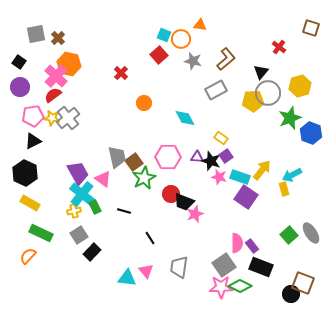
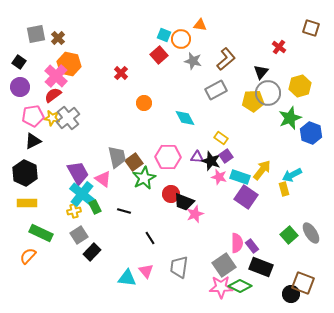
yellow rectangle at (30, 203): moved 3 px left; rotated 30 degrees counterclockwise
